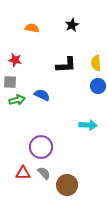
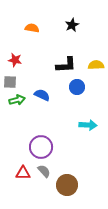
yellow semicircle: moved 2 px down; rotated 91 degrees clockwise
blue circle: moved 21 px left, 1 px down
gray semicircle: moved 2 px up
